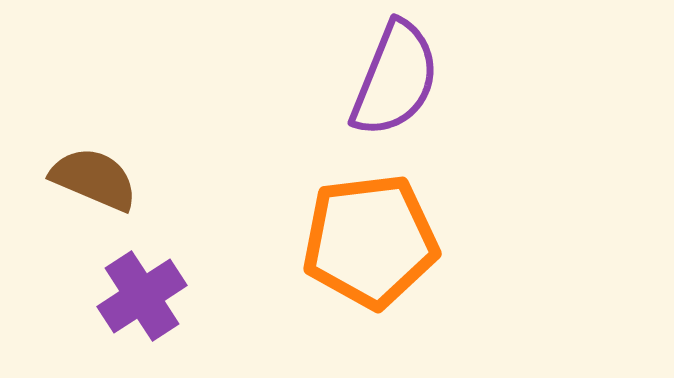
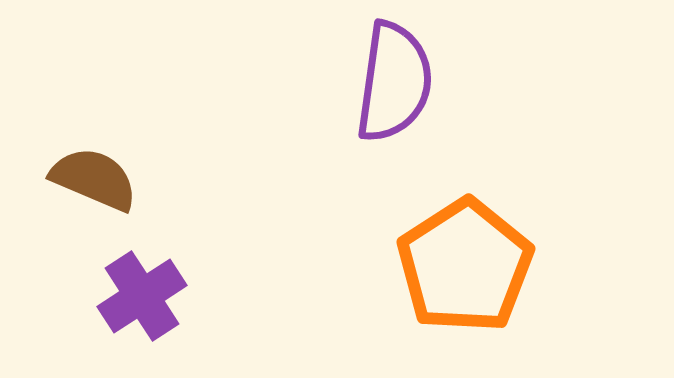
purple semicircle: moved 1 px left, 3 px down; rotated 14 degrees counterclockwise
orange pentagon: moved 95 px right, 25 px down; rotated 26 degrees counterclockwise
